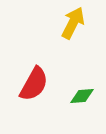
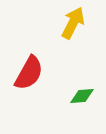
red semicircle: moved 5 px left, 11 px up
